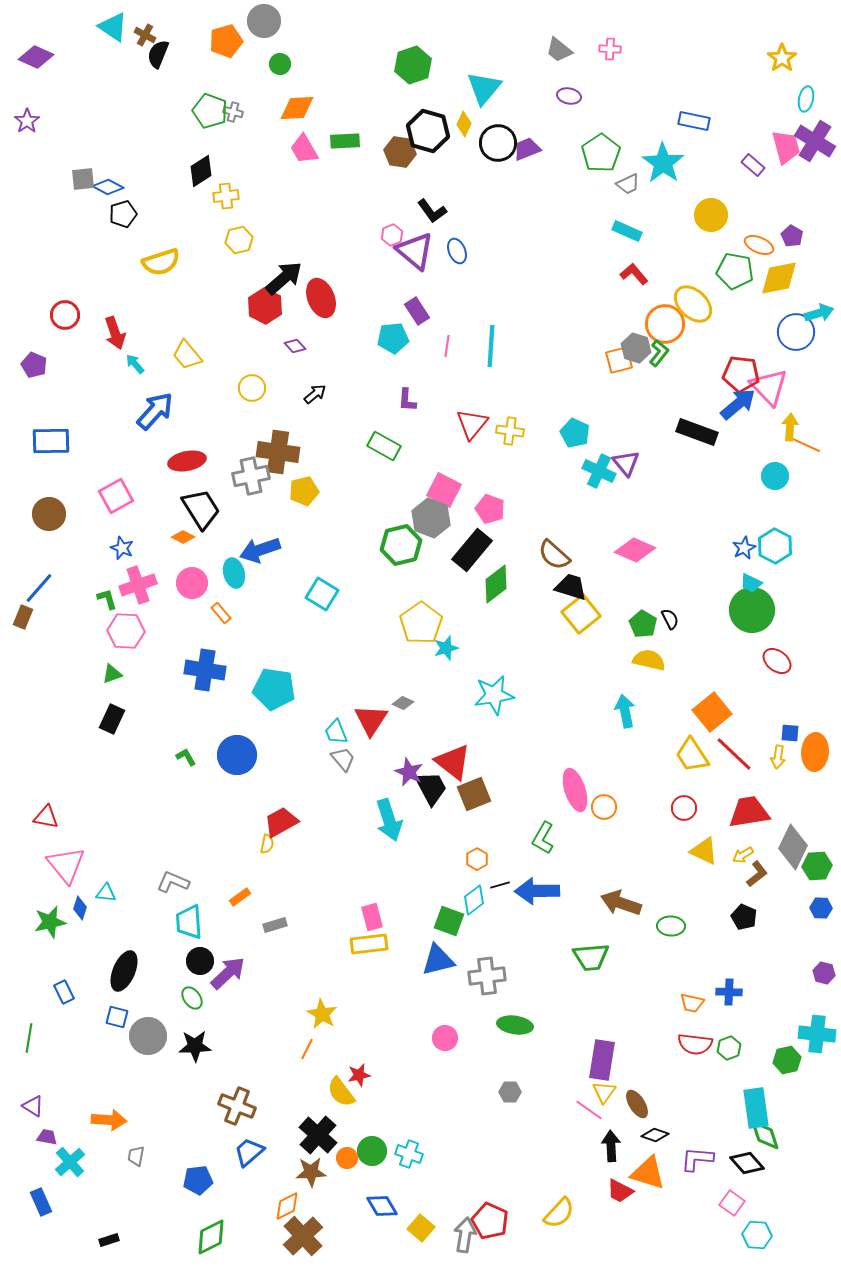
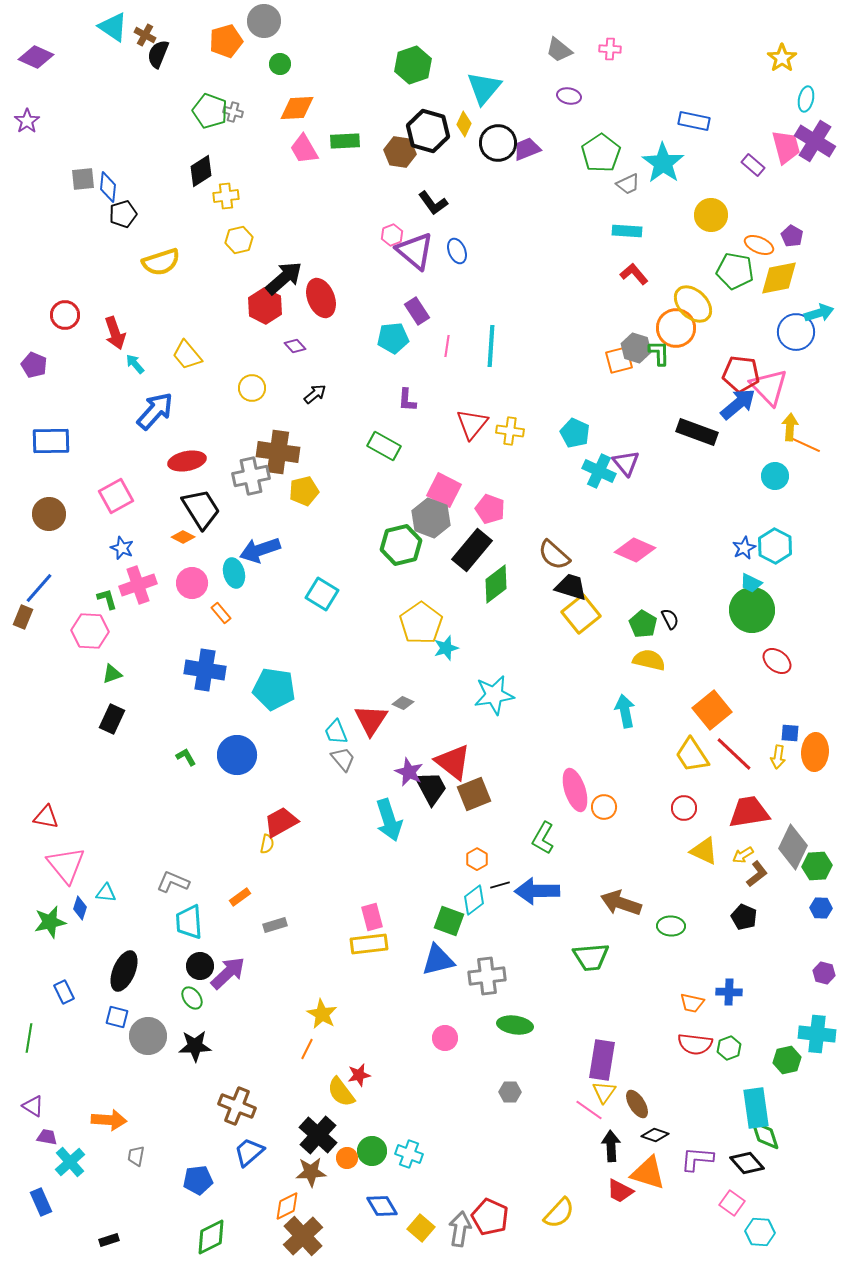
blue diamond at (108, 187): rotated 68 degrees clockwise
black L-shape at (432, 211): moved 1 px right, 8 px up
cyan rectangle at (627, 231): rotated 20 degrees counterclockwise
orange circle at (665, 324): moved 11 px right, 4 px down
green L-shape at (659, 353): rotated 40 degrees counterclockwise
pink hexagon at (126, 631): moved 36 px left
orange square at (712, 712): moved 2 px up
black circle at (200, 961): moved 5 px down
red pentagon at (490, 1221): moved 4 px up
gray arrow at (465, 1235): moved 5 px left, 6 px up
cyan hexagon at (757, 1235): moved 3 px right, 3 px up
